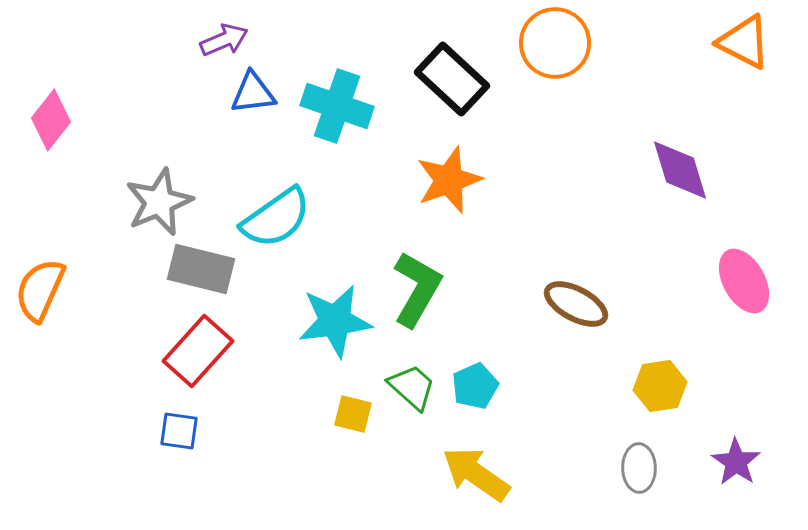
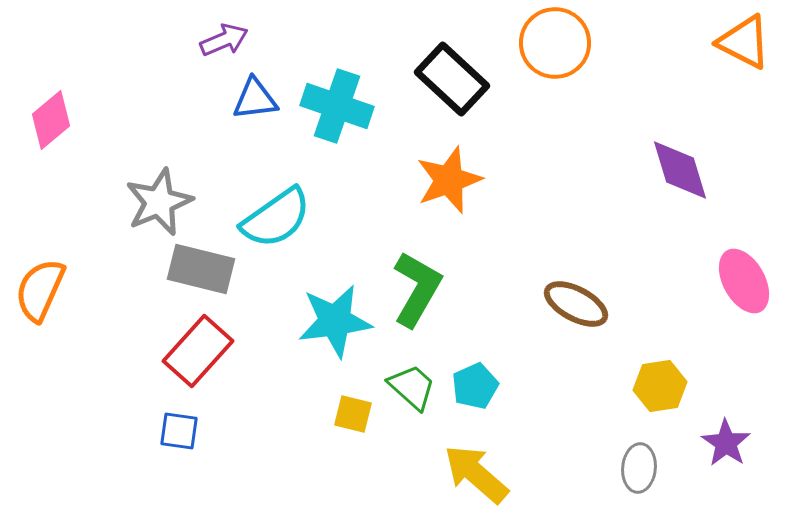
blue triangle: moved 2 px right, 6 px down
pink diamond: rotated 12 degrees clockwise
purple star: moved 10 px left, 19 px up
gray ellipse: rotated 6 degrees clockwise
yellow arrow: rotated 6 degrees clockwise
